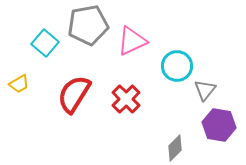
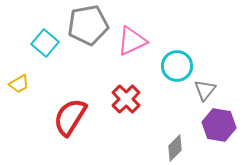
red semicircle: moved 4 px left, 23 px down
